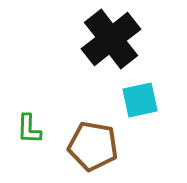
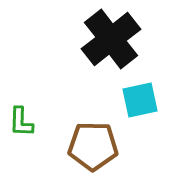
green L-shape: moved 8 px left, 7 px up
brown pentagon: rotated 9 degrees counterclockwise
